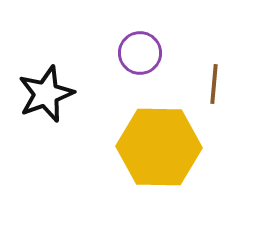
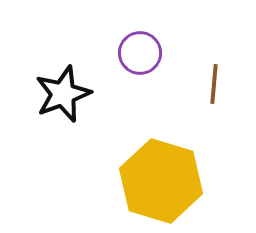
black star: moved 17 px right
yellow hexagon: moved 2 px right, 34 px down; rotated 16 degrees clockwise
